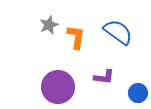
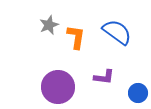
blue semicircle: moved 1 px left
